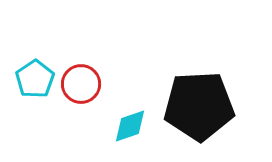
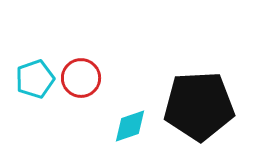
cyan pentagon: rotated 15 degrees clockwise
red circle: moved 6 px up
